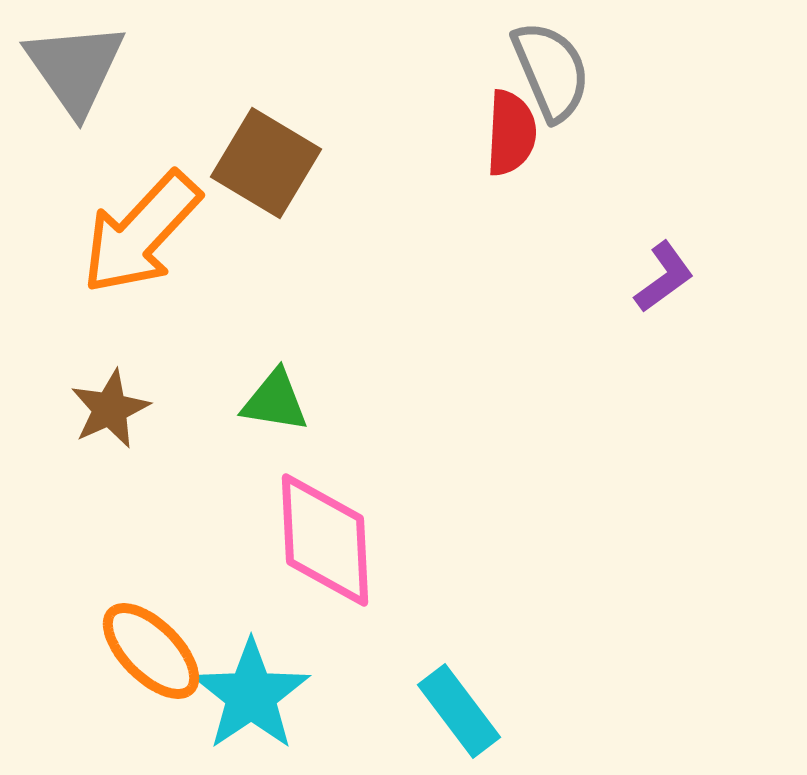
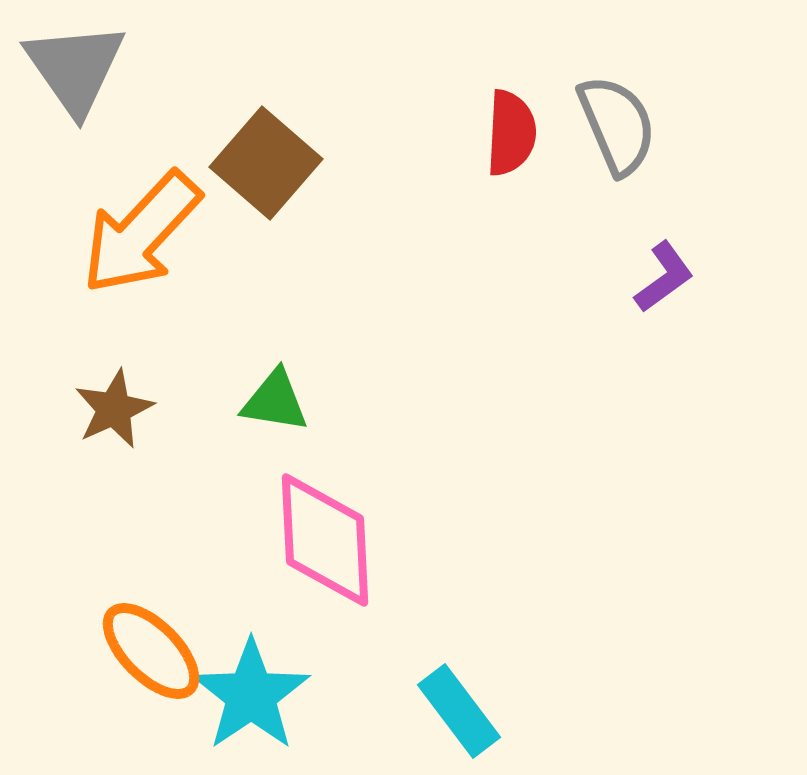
gray semicircle: moved 66 px right, 54 px down
brown square: rotated 10 degrees clockwise
brown star: moved 4 px right
